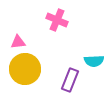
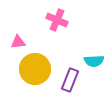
yellow circle: moved 10 px right
